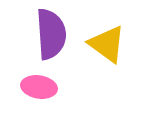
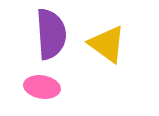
pink ellipse: moved 3 px right
